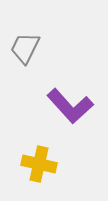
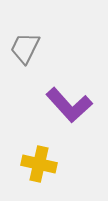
purple L-shape: moved 1 px left, 1 px up
